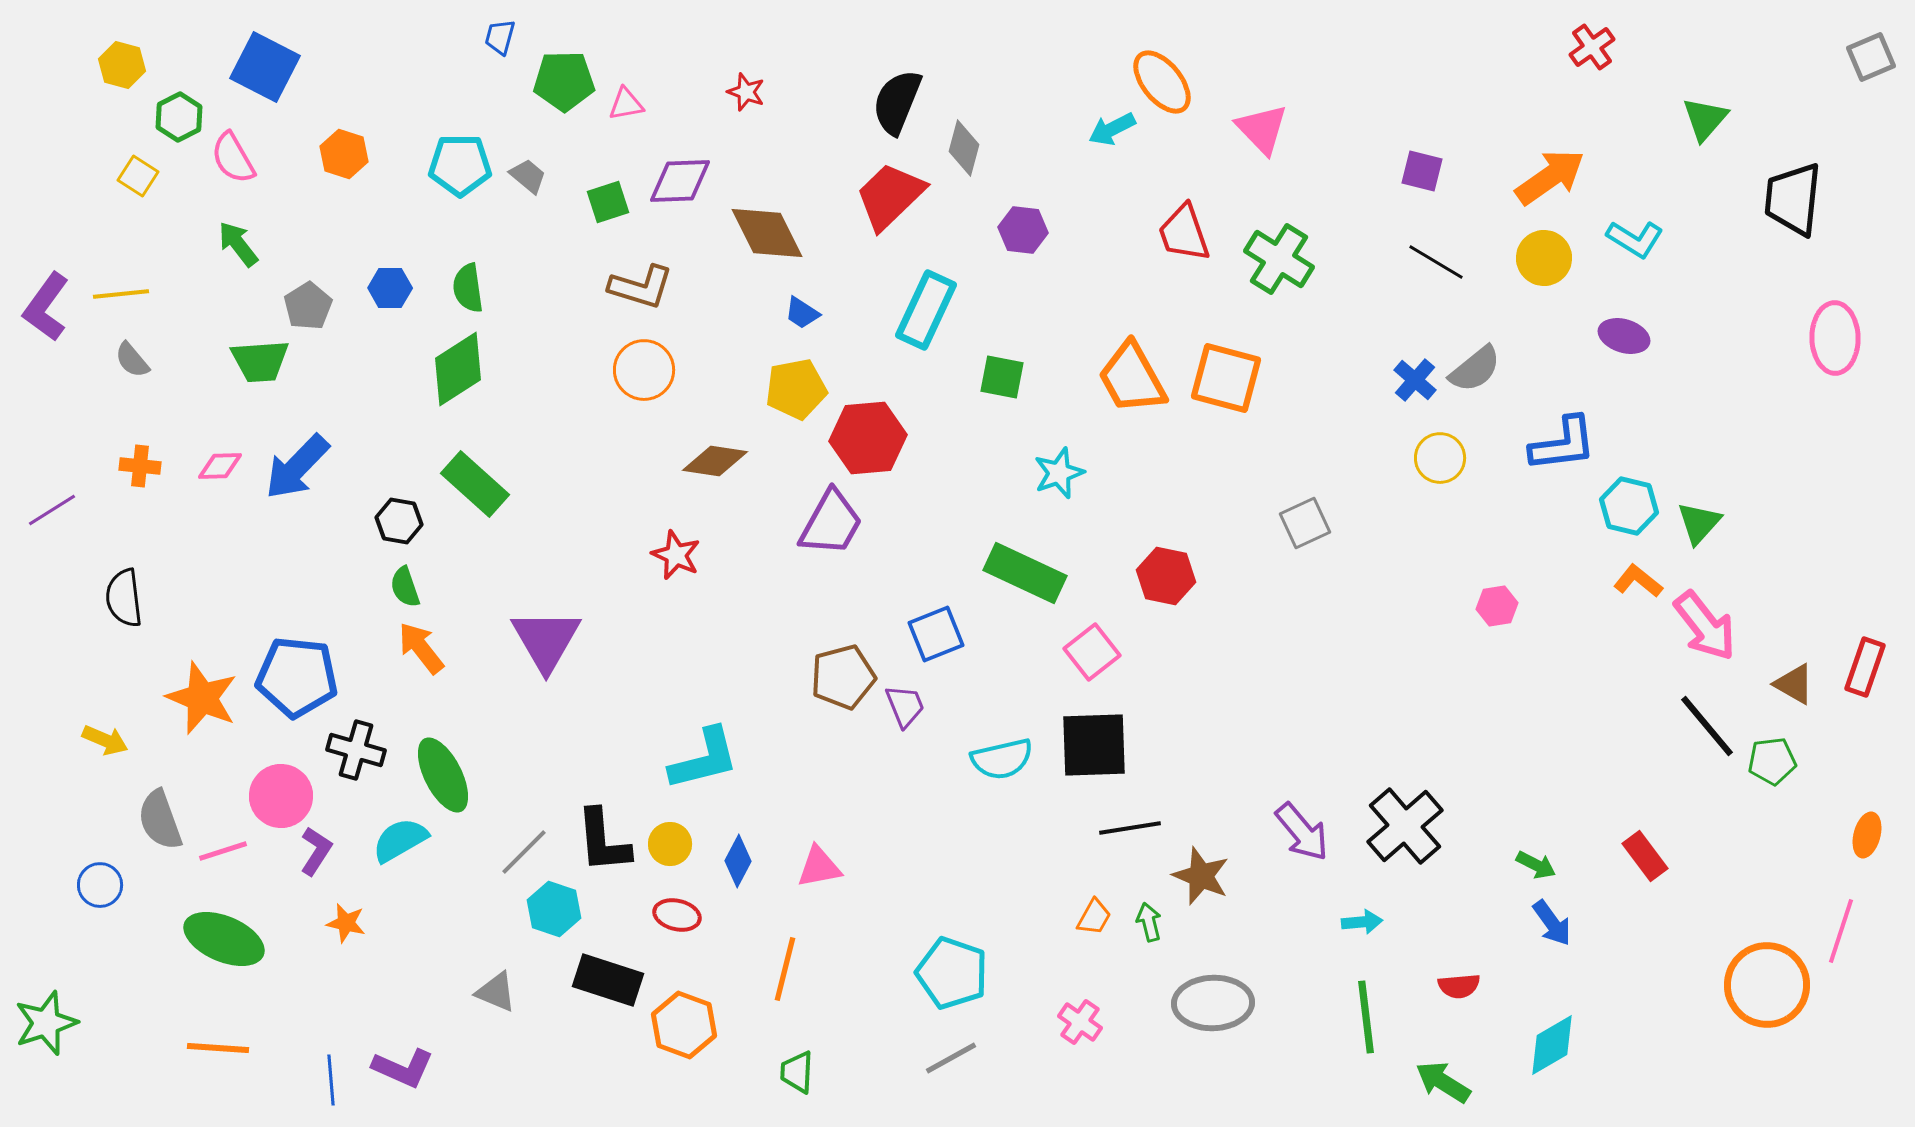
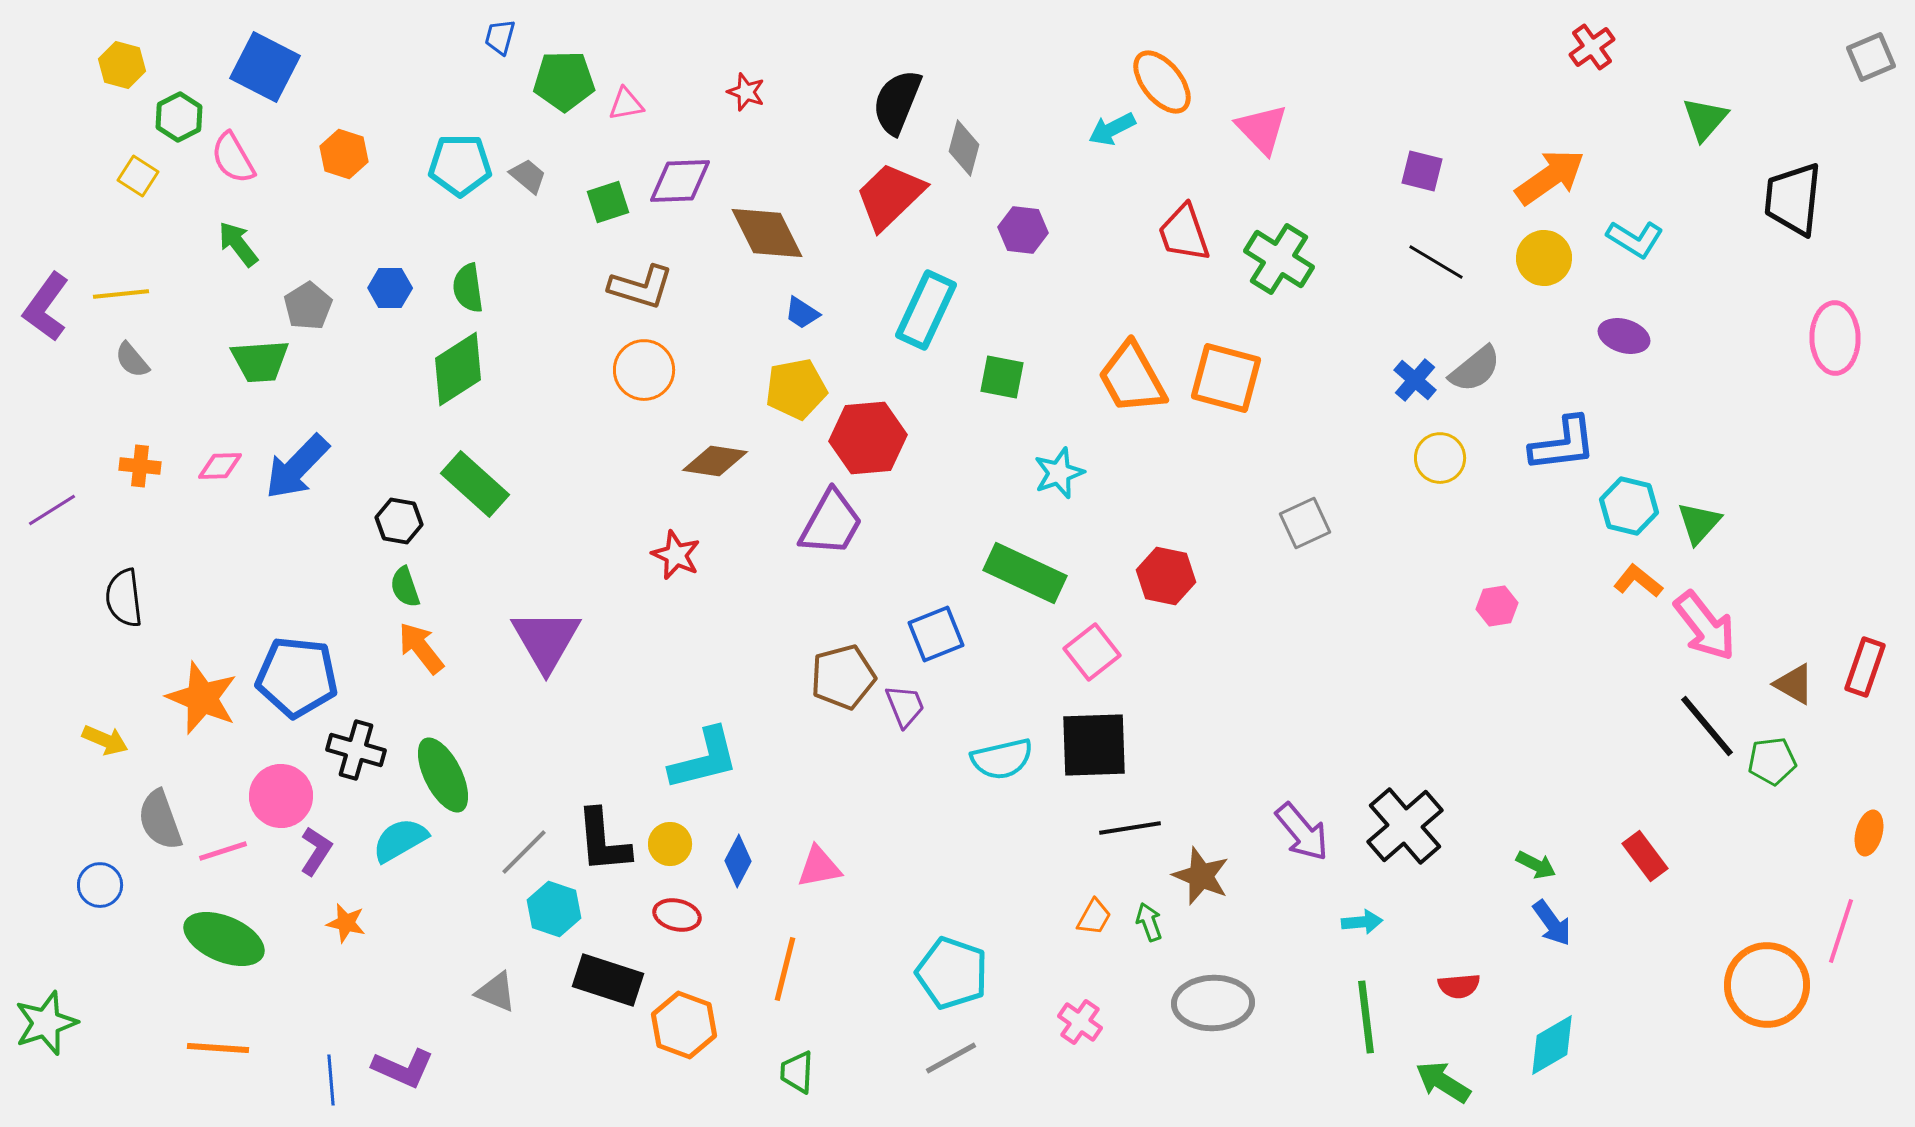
orange ellipse at (1867, 835): moved 2 px right, 2 px up
green arrow at (1149, 922): rotated 6 degrees counterclockwise
